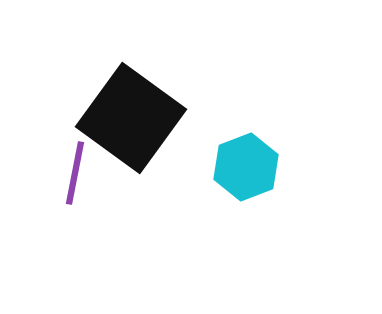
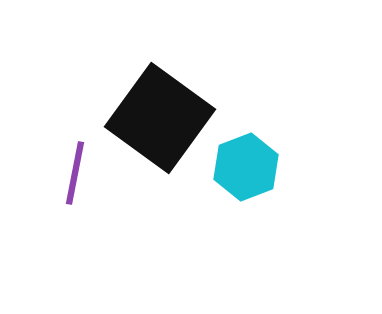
black square: moved 29 px right
